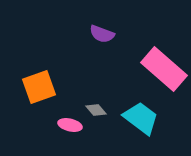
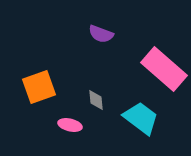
purple semicircle: moved 1 px left
gray diamond: moved 10 px up; rotated 35 degrees clockwise
